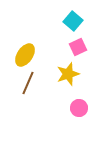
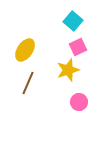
yellow ellipse: moved 5 px up
yellow star: moved 4 px up
pink circle: moved 6 px up
